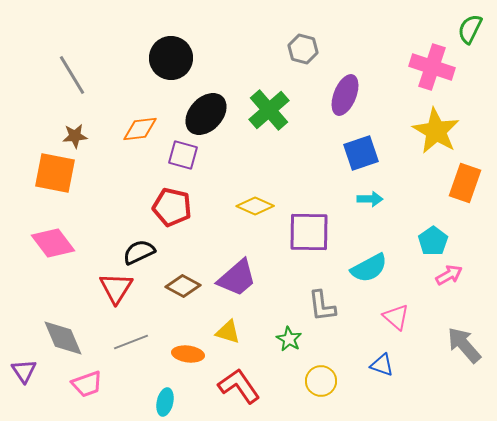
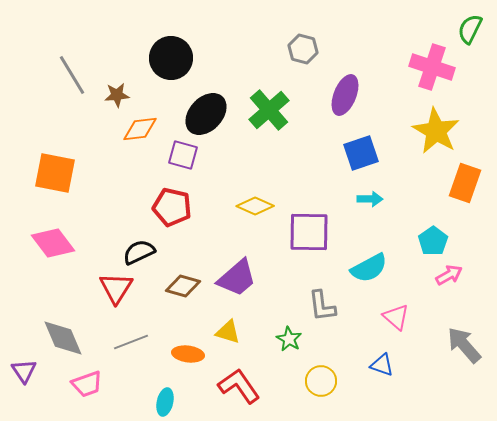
brown star at (75, 136): moved 42 px right, 41 px up
brown diamond at (183, 286): rotated 12 degrees counterclockwise
